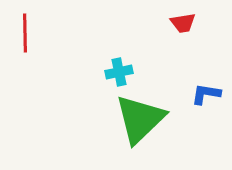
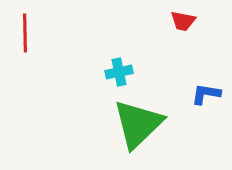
red trapezoid: moved 2 px up; rotated 20 degrees clockwise
green triangle: moved 2 px left, 5 px down
